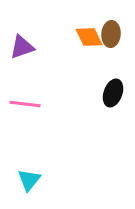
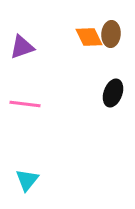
cyan triangle: moved 2 px left
